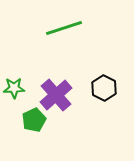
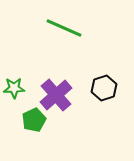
green line: rotated 42 degrees clockwise
black hexagon: rotated 15 degrees clockwise
